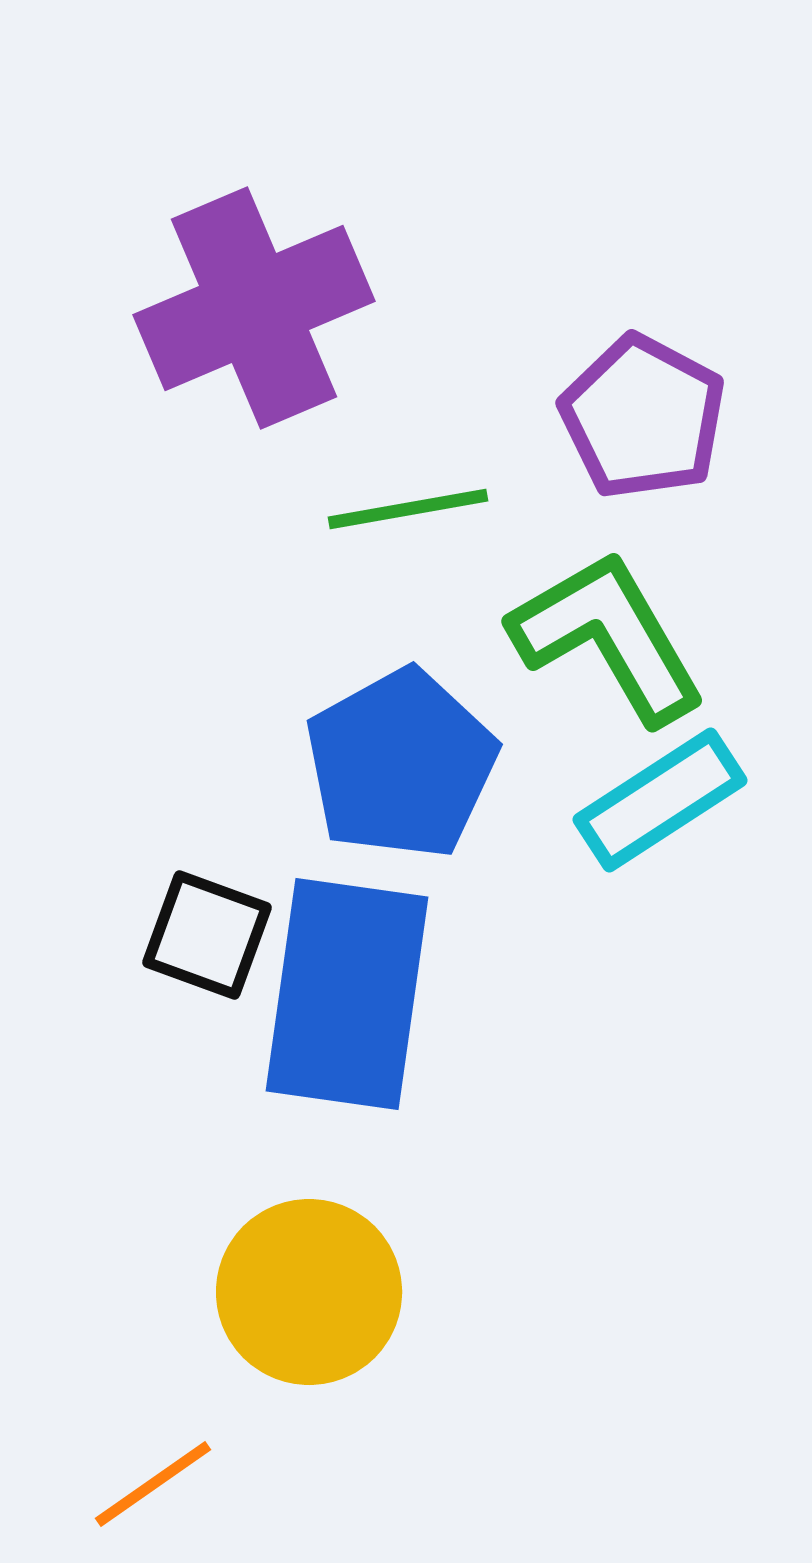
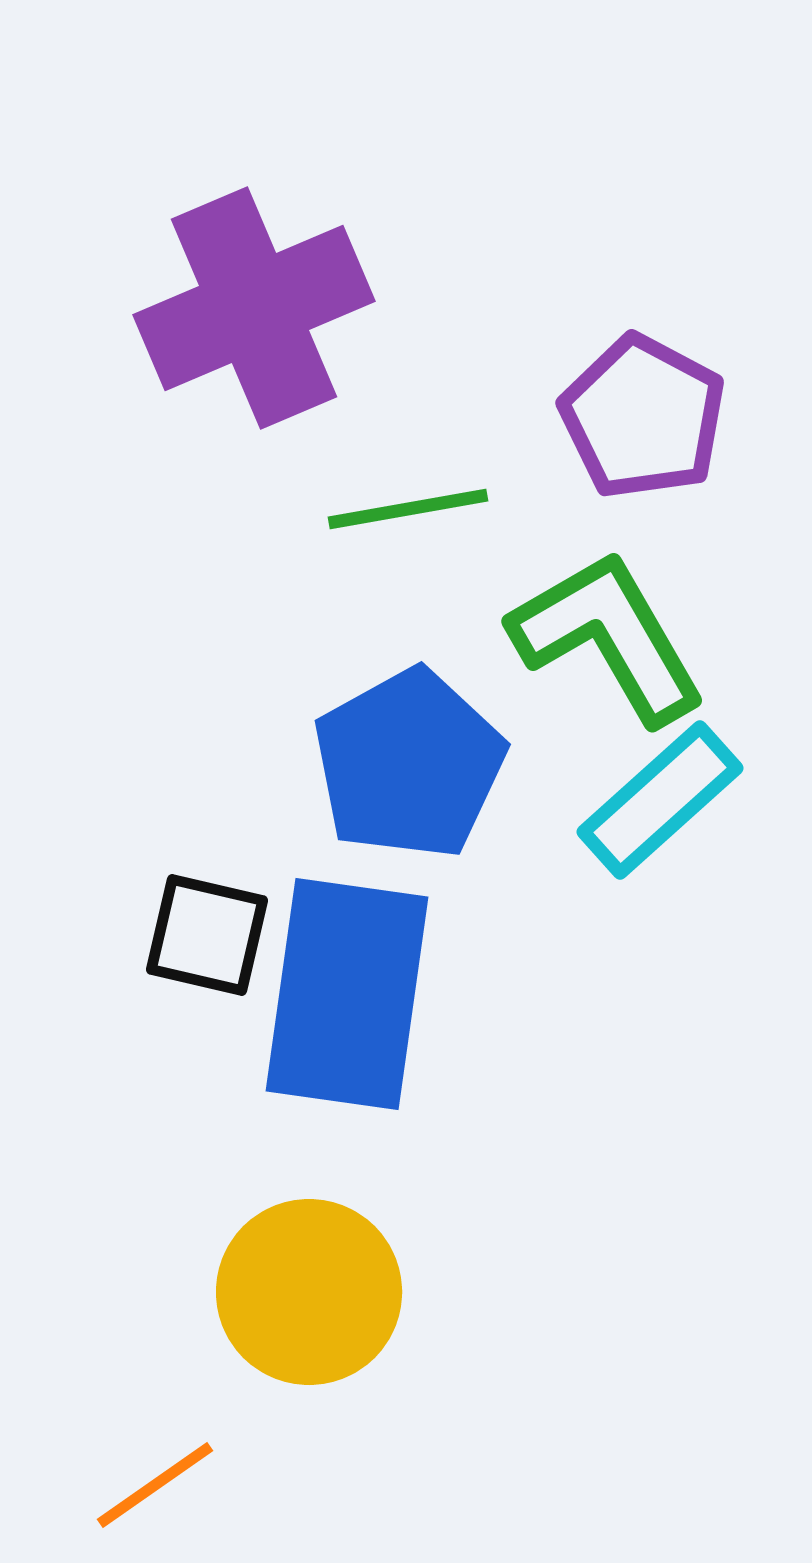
blue pentagon: moved 8 px right
cyan rectangle: rotated 9 degrees counterclockwise
black square: rotated 7 degrees counterclockwise
orange line: moved 2 px right, 1 px down
